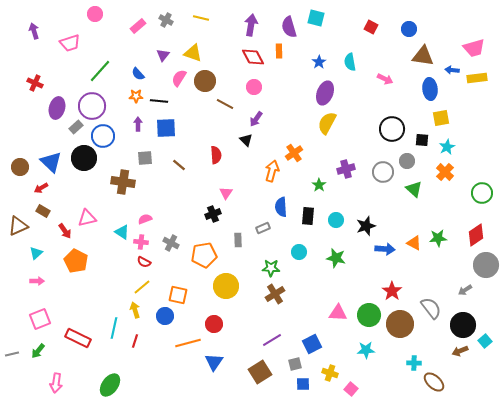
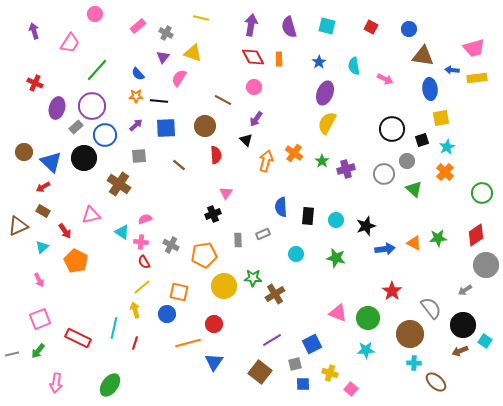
cyan square at (316, 18): moved 11 px right, 8 px down
gray cross at (166, 20): moved 13 px down
pink trapezoid at (70, 43): rotated 40 degrees counterclockwise
orange rectangle at (279, 51): moved 8 px down
purple triangle at (163, 55): moved 2 px down
cyan semicircle at (350, 62): moved 4 px right, 4 px down
green line at (100, 71): moved 3 px left, 1 px up
brown circle at (205, 81): moved 45 px down
brown line at (225, 104): moved 2 px left, 4 px up
purple arrow at (138, 124): moved 2 px left, 1 px down; rotated 48 degrees clockwise
blue circle at (103, 136): moved 2 px right, 1 px up
black square at (422, 140): rotated 24 degrees counterclockwise
orange cross at (294, 153): rotated 18 degrees counterclockwise
gray square at (145, 158): moved 6 px left, 2 px up
brown circle at (20, 167): moved 4 px right, 15 px up
orange arrow at (272, 171): moved 6 px left, 10 px up
gray circle at (383, 172): moved 1 px right, 2 px down
brown cross at (123, 182): moved 4 px left, 2 px down; rotated 25 degrees clockwise
green star at (319, 185): moved 3 px right, 24 px up
red arrow at (41, 188): moved 2 px right, 1 px up
pink triangle at (87, 218): moved 4 px right, 3 px up
gray rectangle at (263, 228): moved 6 px down
gray cross at (171, 243): moved 2 px down
blue arrow at (385, 249): rotated 12 degrees counterclockwise
cyan circle at (299, 252): moved 3 px left, 2 px down
cyan triangle at (36, 253): moved 6 px right, 6 px up
red semicircle at (144, 262): rotated 32 degrees clockwise
green star at (271, 268): moved 18 px left, 10 px down
pink arrow at (37, 281): moved 2 px right, 1 px up; rotated 64 degrees clockwise
yellow circle at (226, 286): moved 2 px left
orange square at (178, 295): moved 1 px right, 3 px up
pink triangle at (338, 313): rotated 18 degrees clockwise
green circle at (369, 315): moved 1 px left, 3 px down
blue circle at (165, 316): moved 2 px right, 2 px up
brown circle at (400, 324): moved 10 px right, 10 px down
red line at (135, 341): moved 2 px down
cyan square at (485, 341): rotated 16 degrees counterclockwise
brown square at (260, 372): rotated 20 degrees counterclockwise
brown ellipse at (434, 382): moved 2 px right
